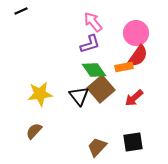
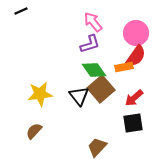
red semicircle: moved 2 px left
black square: moved 19 px up
